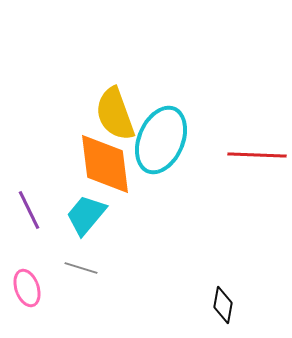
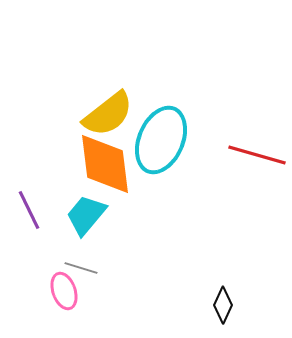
yellow semicircle: moved 7 px left; rotated 108 degrees counterclockwise
red line: rotated 14 degrees clockwise
pink ellipse: moved 37 px right, 3 px down
black diamond: rotated 15 degrees clockwise
